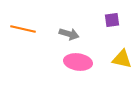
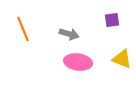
orange line: rotated 55 degrees clockwise
yellow triangle: rotated 10 degrees clockwise
